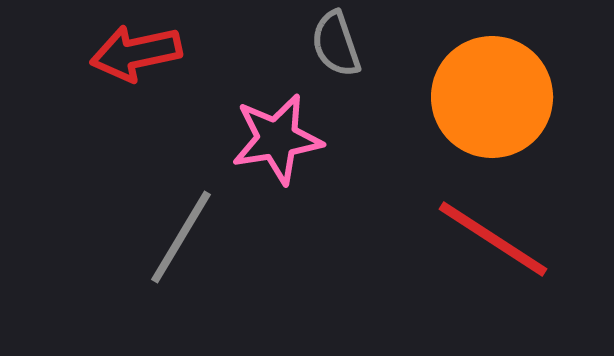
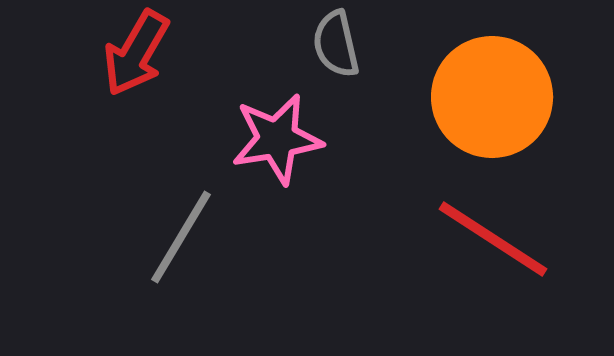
gray semicircle: rotated 6 degrees clockwise
red arrow: rotated 48 degrees counterclockwise
